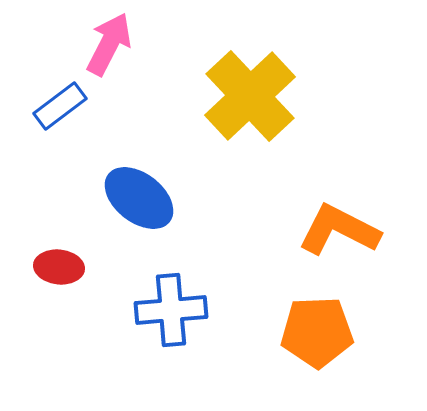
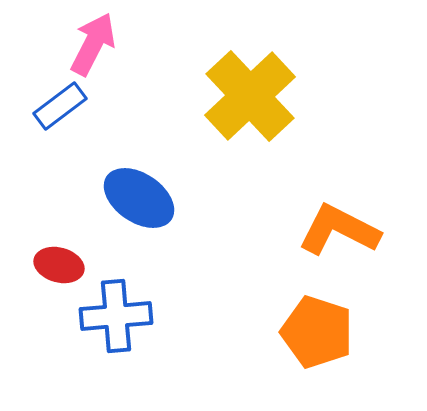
pink arrow: moved 16 px left
blue ellipse: rotated 4 degrees counterclockwise
red ellipse: moved 2 px up; rotated 9 degrees clockwise
blue cross: moved 55 px left, 6 px down
orange pentagon: rotated 20 degrees clockwise
